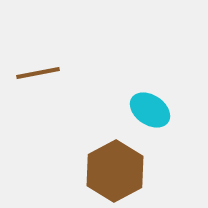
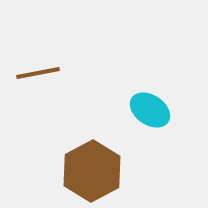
brown hexagon: moved 23 px left
